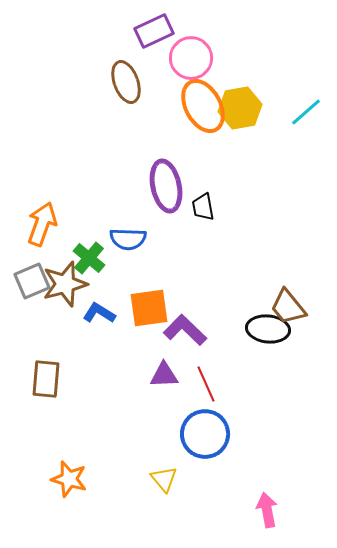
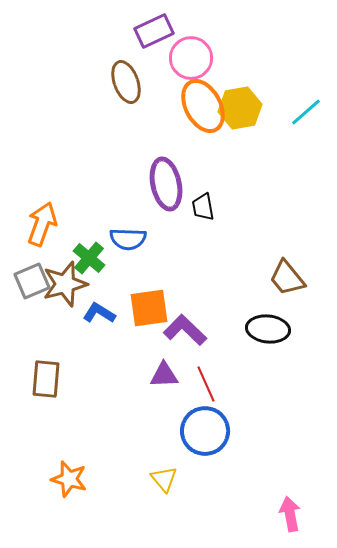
purple ellipse: moved 2 px up
brown trapezoid: moved 1 px left, 29 px up
blue circle: moved 3 px up
pink arrow: moved 23 px right, 4 px down
